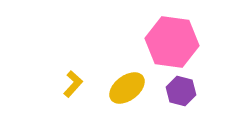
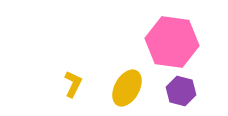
yellow L-shape: rotated 16 degrees counterclockwise
yellow ellipse: rotated 24 degrees counterclockwise
